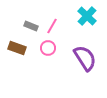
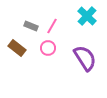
brown rectangle: rotated 18 degrees clockwise
